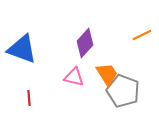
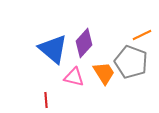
purple diamond: moved 1 px left
blue triangle: moved 31 px right; rotated 20 degrees clockwise
orange trapezoid: moved 3 px left, 1 px up
gray pentagon: moved 8 px right, 29 px up
red line: moved 17 px right, 2 px down
